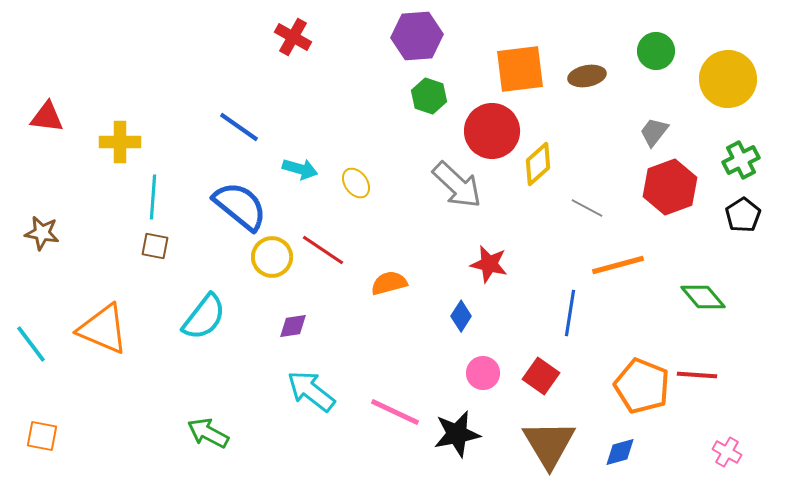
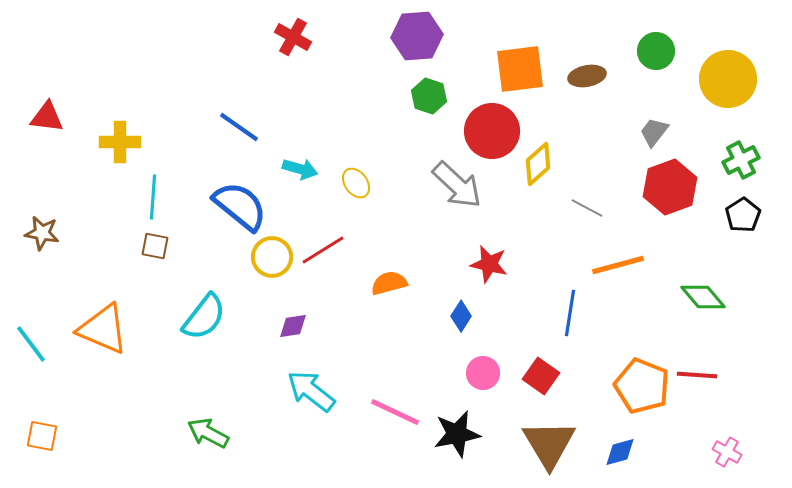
red line at (323, 250): rotated 66 degrees counterclockwise
